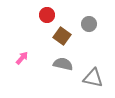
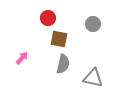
red circle: moved 1 px right, 3 px down
gray circle: moved 4 px right
brown square: moved 3 px left, 3 px down; rotated 24 degrees counterclockwise
gray semicircle: rotated 90 degrees clockwise
